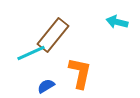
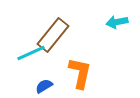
cyan arrow: rotated 25 degrees counterclockwise
blue semicircle: moved 2 px left
